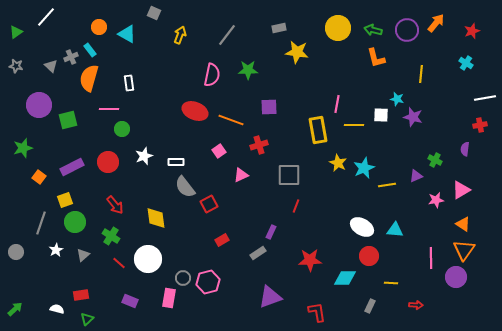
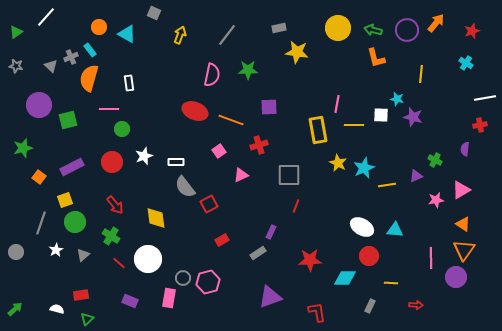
red circle at (108, 162): moved 4 px right
